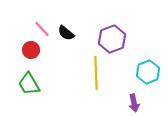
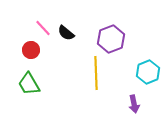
pink line: moved 1 px right, 1 px up
purple hexagon: moved 1 px left
purple arrow: moved 1 px down
